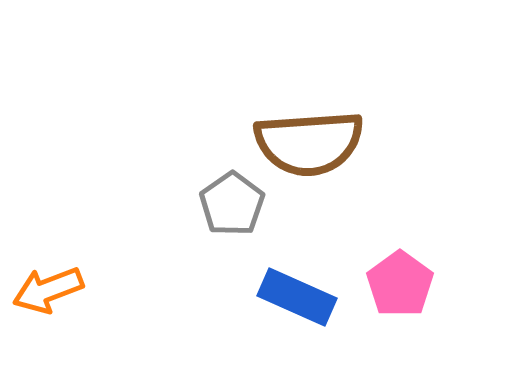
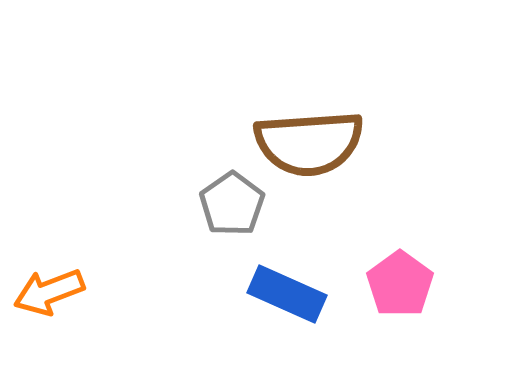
orange arrow: moved 1 px right, 2 px down
blue rectangle: moved 10 px left, 3 px up
